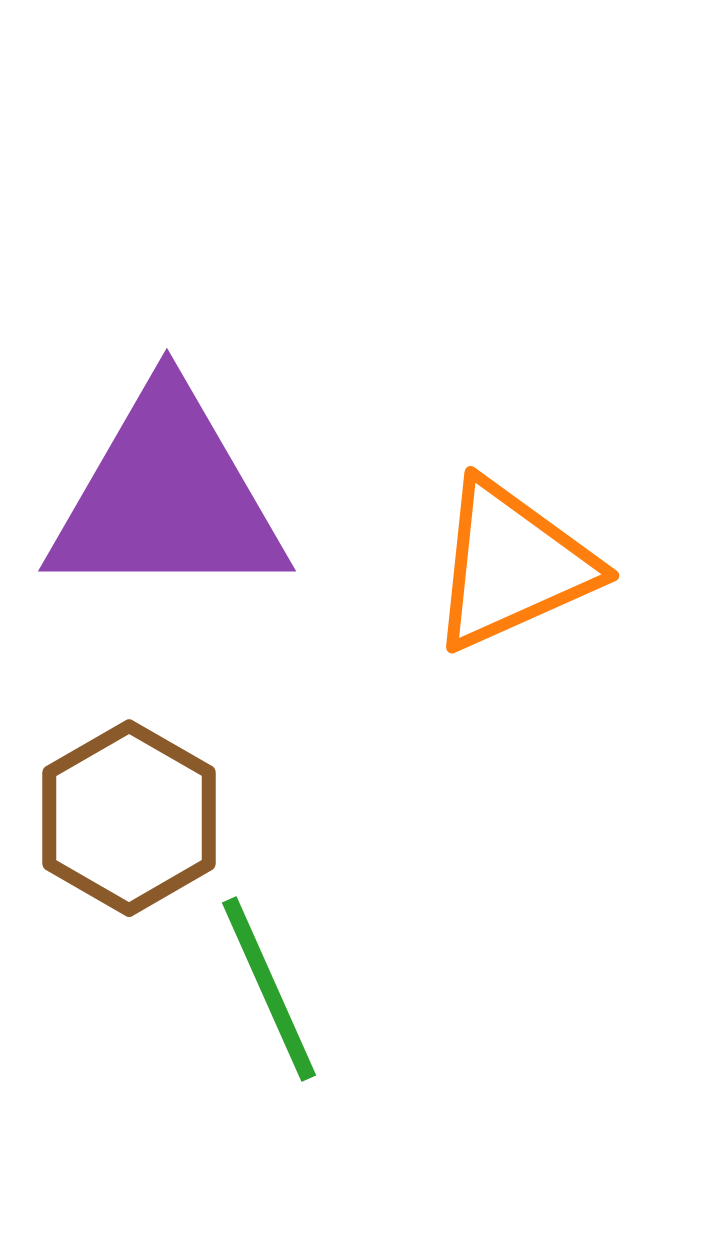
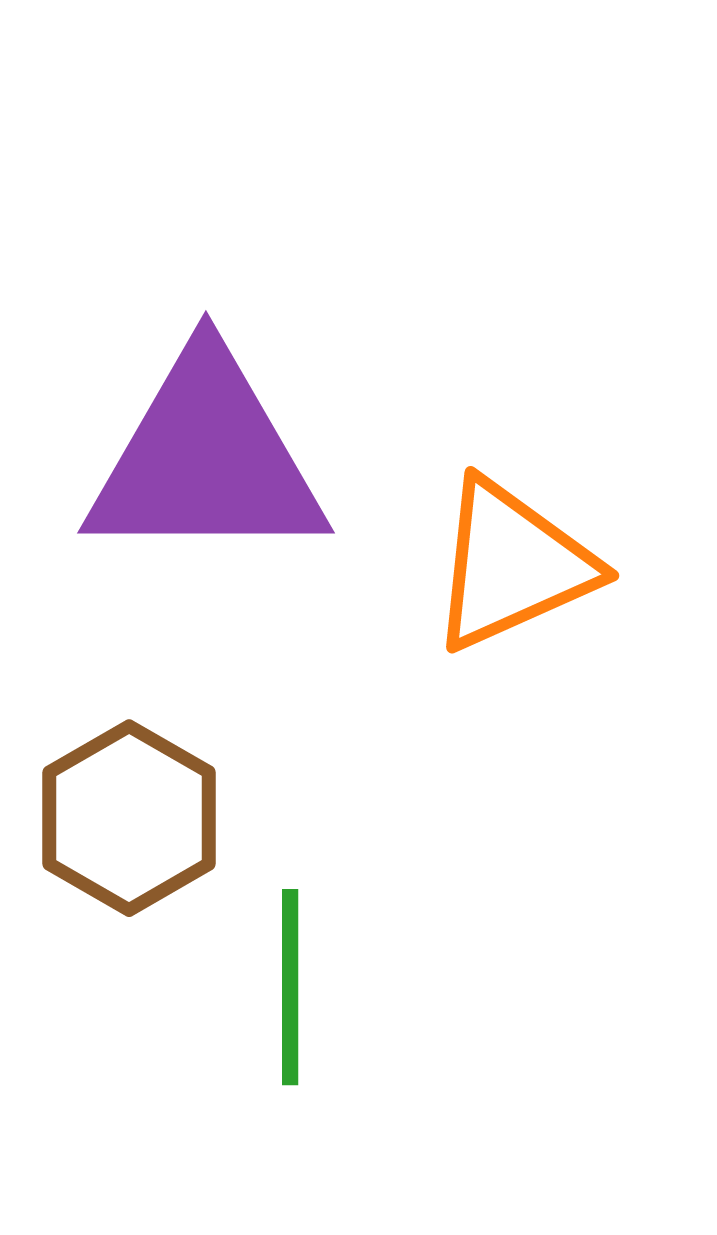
purple triangle: moved 39 px right, 38 px up
green line: moved 21 px right, 2 px up; rotated 24 degrees clockwise
